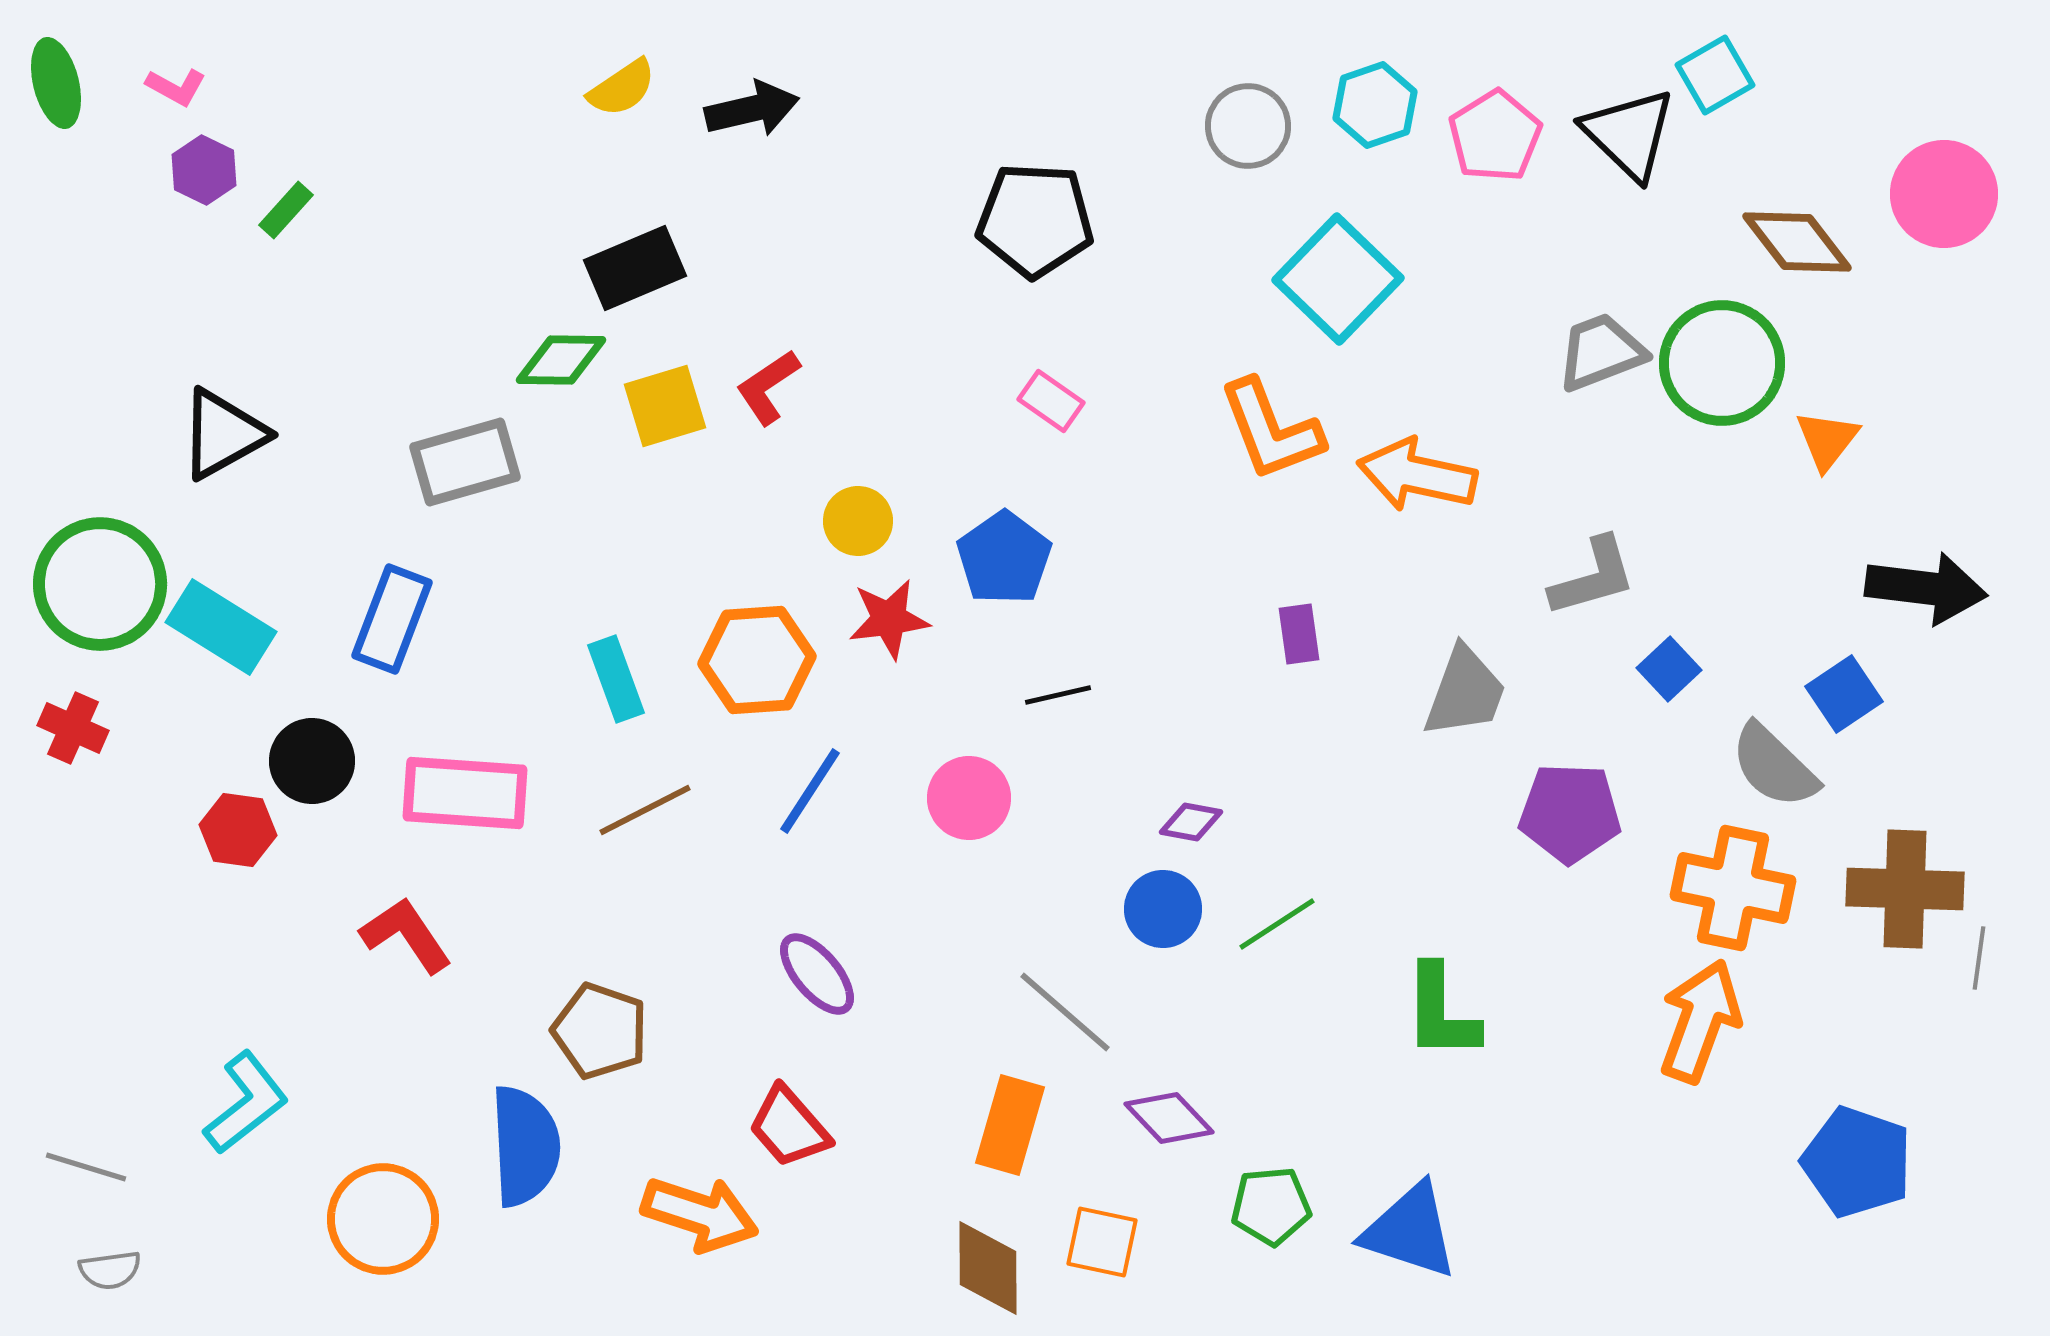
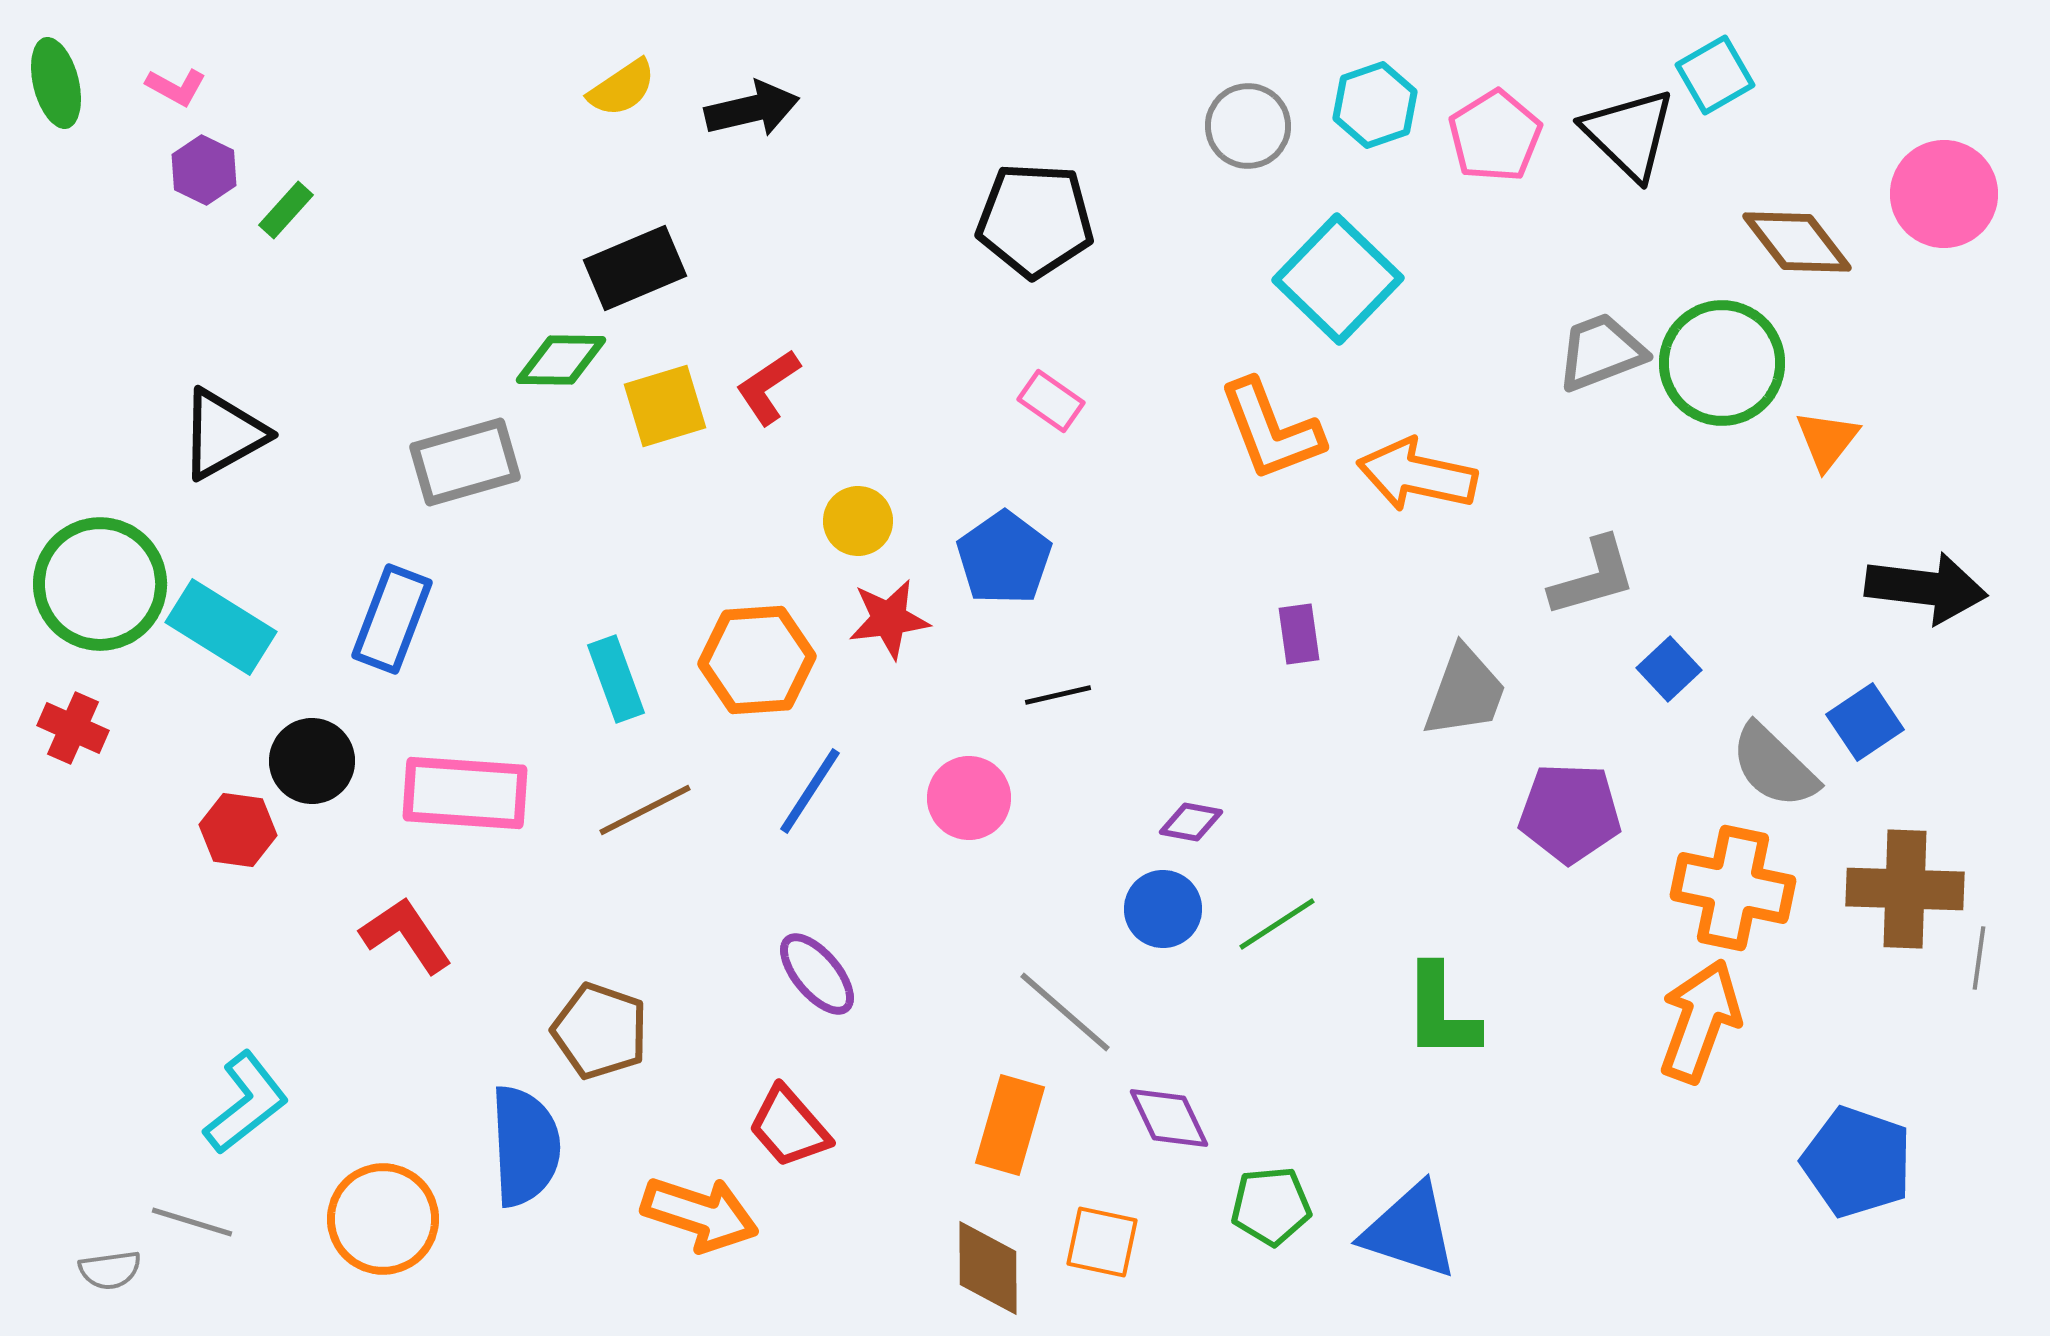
blue square at (1844, 694): moved 21 px right, 28 px down
purple diamond at (1169, 1118): rotated 18 degrees clockwise
gray line at (86, 1167): moved 106 px right, 55 px down
